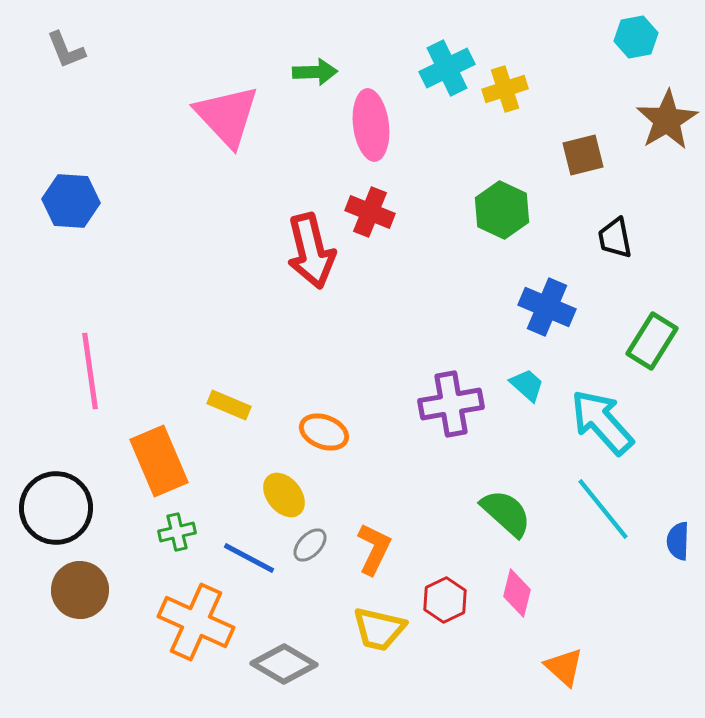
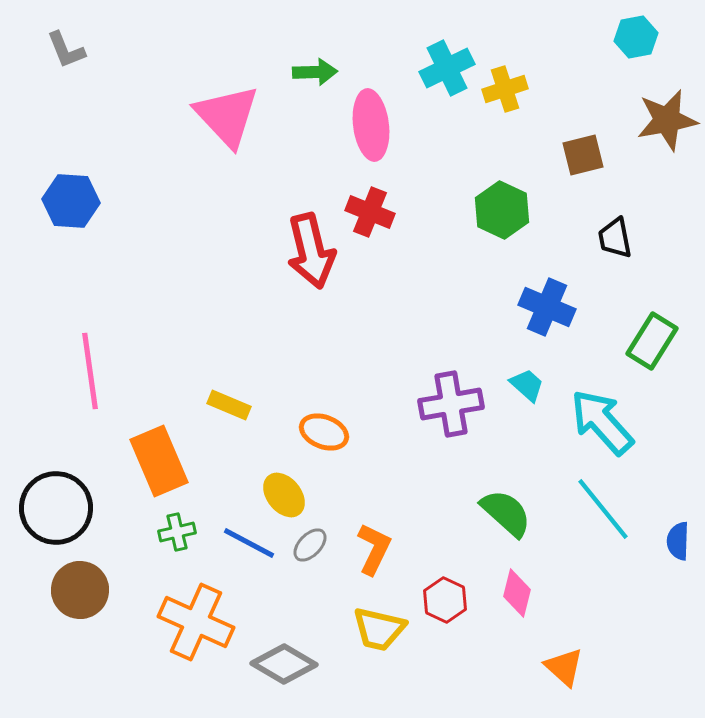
brown star: rotated 20 degrees clockwise
blue line: moved 15 px up
red hexagon: rotated 9 degrees counterclockwise
